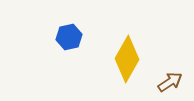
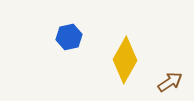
yellow diamond: moved 2 px left, 1 px down
